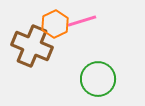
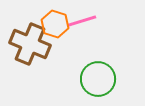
orange hexagon: rotated 16 degrees counterclockwise
brown cross: moved 2 px left, 2 px up
